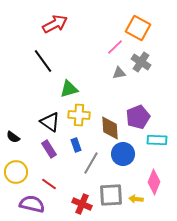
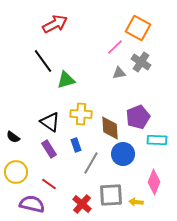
green triangle: moved 3 px left, 9 px up
yellow cross: moved 2 px right, 1 px up
yellow arrow: moved 3 px down
red cross: rotated 18 degrees clockwise
